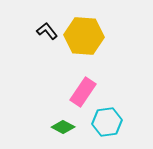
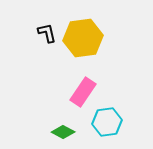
black L-shape: moved 2 px down; rotated 25 degrees clockwise
yellow hexagon: moved 1 px left, 2 px down; rotated 12 degrees counterclockwise
green diamond: moved 5 px down
